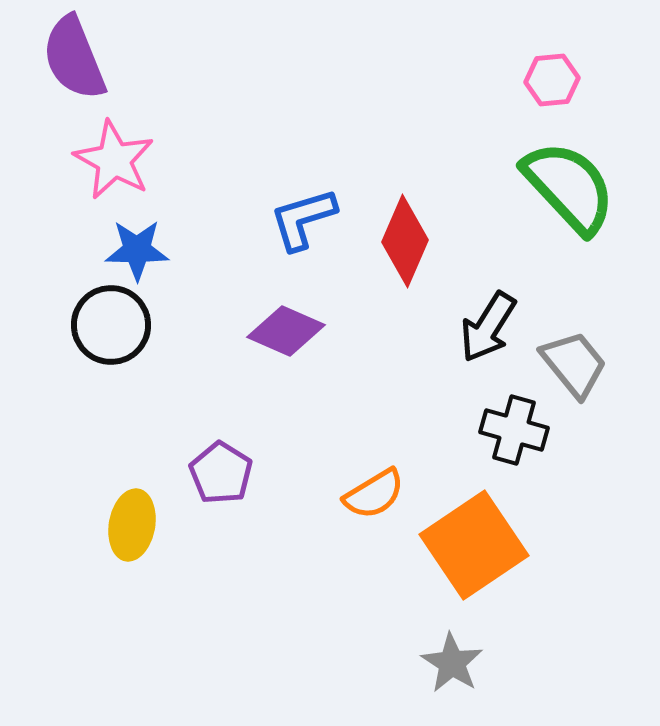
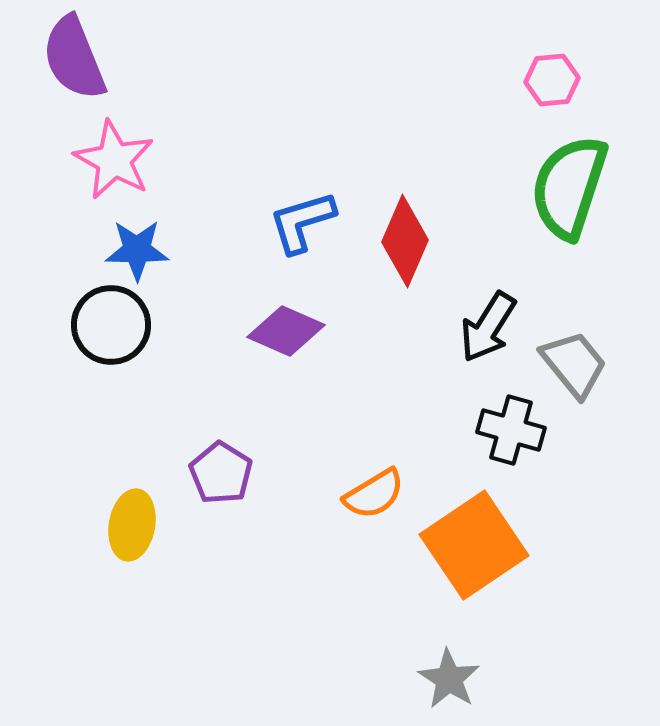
green semicircle: rotated 119 degrees counterclockwise
blue L-shape: moved 1 px left, 3 px down
black cross: moved 3 px left
gray star: moved 3 px left, 16 px down
